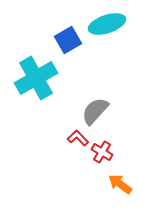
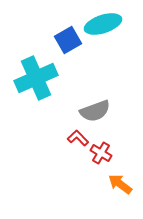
cyan ellipse: moved 4 px left
cyan cross: rotated 6 degrees clockwise
gray semicircle: rotated 152 degrees counterclockwise
red cross: moved 1 px left, 1 px down
